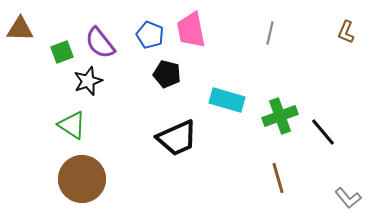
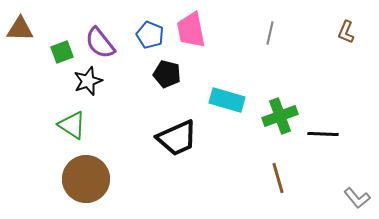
black line: moved 2 px down; rotated 48 degrees counterclockwise
brown circle: moved 4 px right
gray L-shape: moved 9 px right
